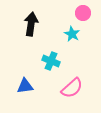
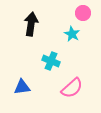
blue triangle: moved 3 px left, 1 px down
